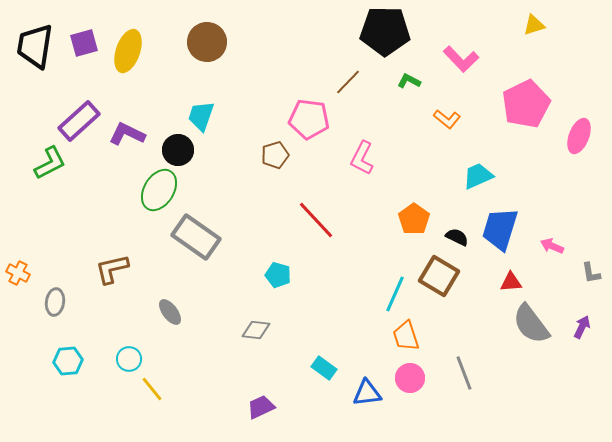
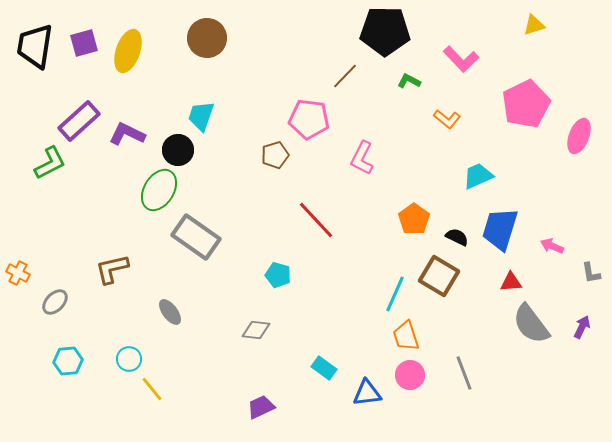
brown circle at (207, 42): moved 4 px up
brown line at (348, 82): moved 3 px left, 6 px up
gray ellipse at (55, 302): rotated 36 degrees clockwise
pink circle at (410, 378): moved 3 px up
